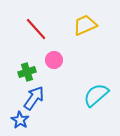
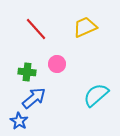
yellow trapezoid: moved 2 px down
pink circle: moved 3 px right, 4 px down
green cross: rotated 24 degrees clockwise
blue arrow: rotated 15 degrees clockwise
blue star: moved 1 px left, 1 px down
